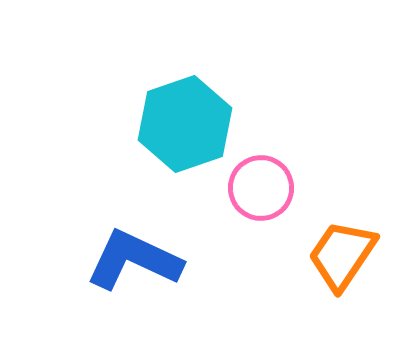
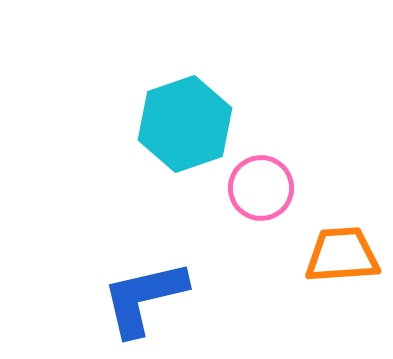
orange trapezoid: rotated 52 degrees clockwise
blue L-shape: moved 10 px right, 38 px down; rotated 38 degrees counterclockwise
